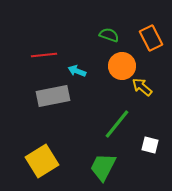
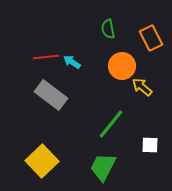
green semicircle: moved 1 px left, 6 px up; rotated 120 degrees counterclockwise
red line: moved 2 px right, 2 px down
cyan arrow: moved 5 px left, 9 px up; rotated 12 degrees clockwise
gray rectangle: moved 2 px left, 1 px up; rotated 48 degrees clockwise
green line: moved 6 px left
white square: rotated 12 degrees counterclockwise
yellow square: rotated 12 degrees counterclockwise
